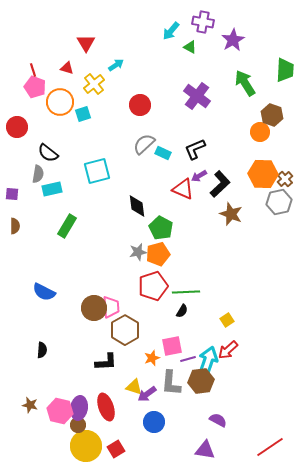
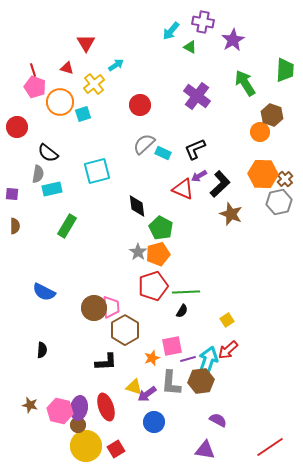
gray star at (138, 252): rotated 24 degrees counterclockwise
